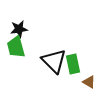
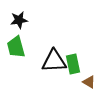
black star: moved 9 px up
black triangle: rotated 48 degrees counterclockwise
